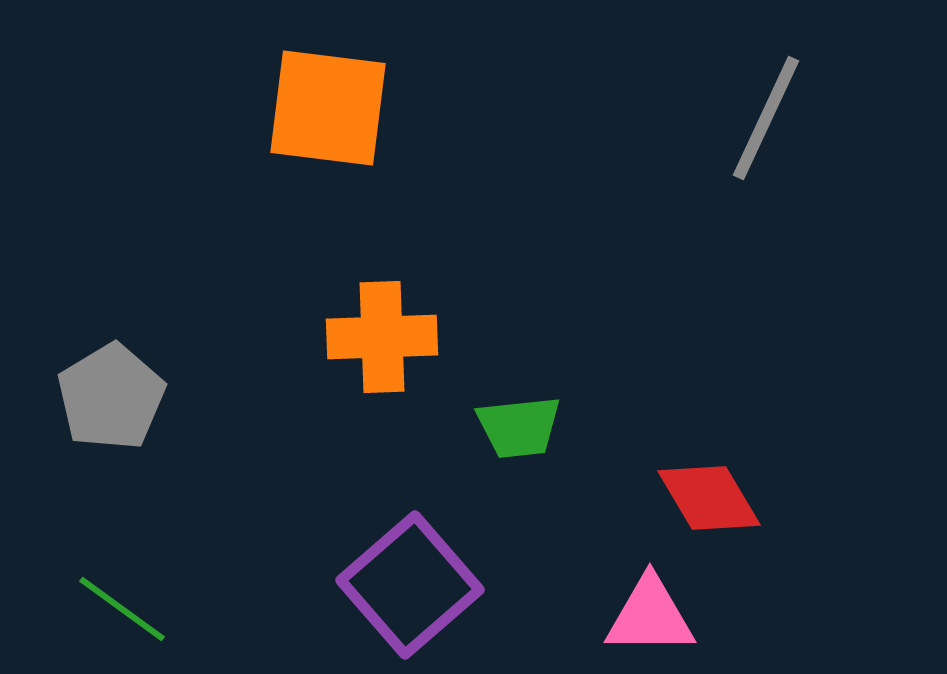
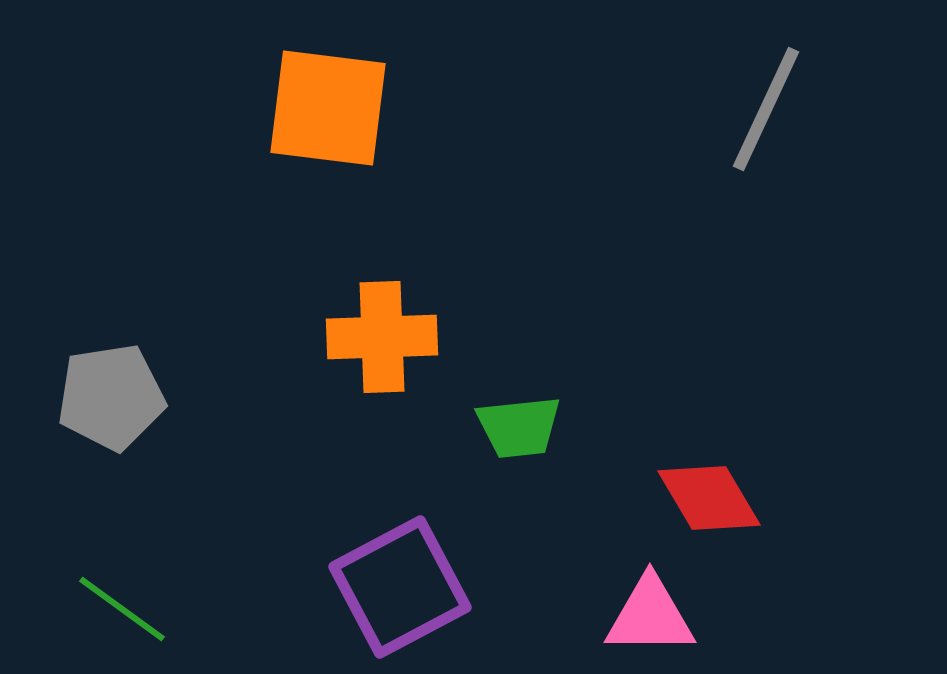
gray line: moved 9 px up
gray pentagon: rotated 22 degrees clockwise
purple square: moved 10 px left, 2 px down; rotated 13 degrees clockwise
